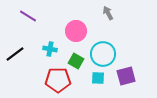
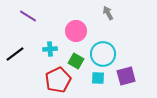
cyan cross: rotated 16 degrees counterclockwise
red pentagon: rotated 25 degrees counterclockwise
